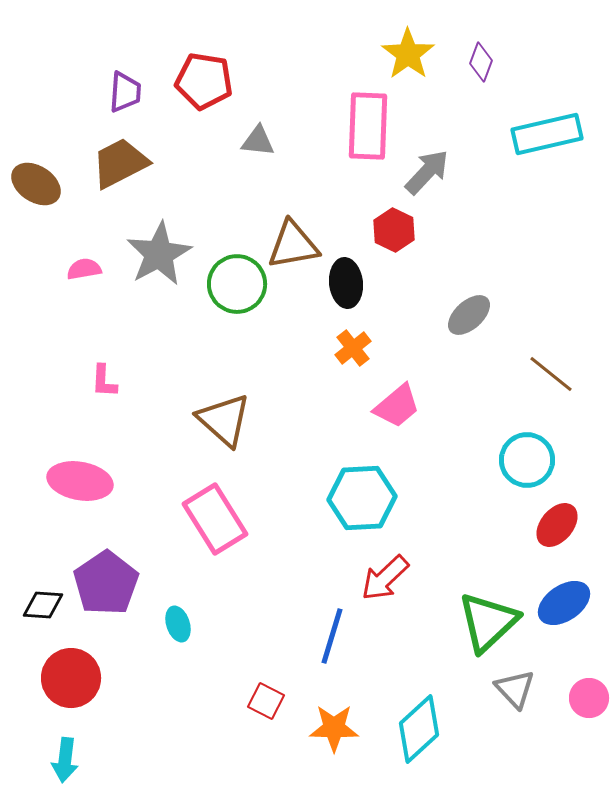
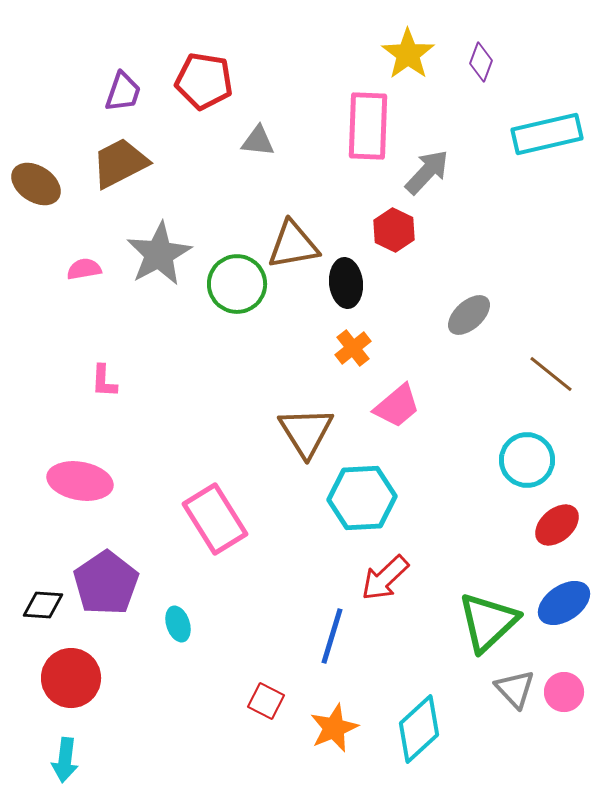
purple trapezoid at (125, 92): moved 2 px left; rotated 15 degrees clockwise
brown triangle at (224, 420): moved 82 px right, 12 px down; rotated 16 degrees clockwise
red ellipse at (557, 525): rotated 9 degrees clockwise
pink circle at (589, 698): moved 25 px left, 6 px up
orange star at (334, 728): rotated 24 degrees counterclockwise
